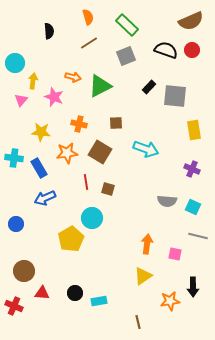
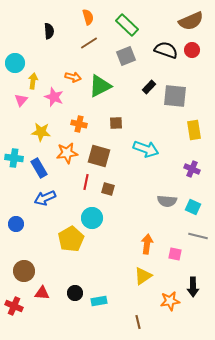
brown square at (100, 152): moved 1 px left, 4 px down; rotated 15 degrees counterclockwise
red line at (86, 182): rotated 21 degrees clockwise
